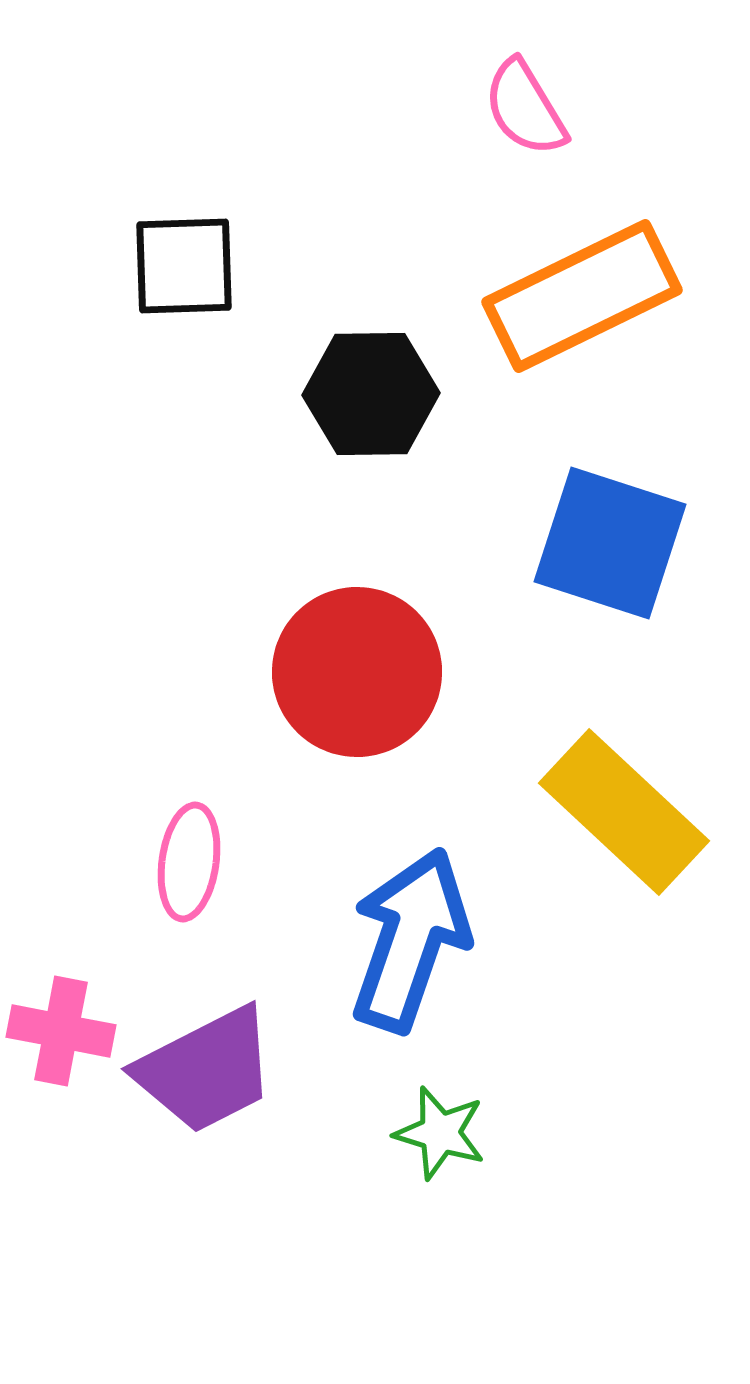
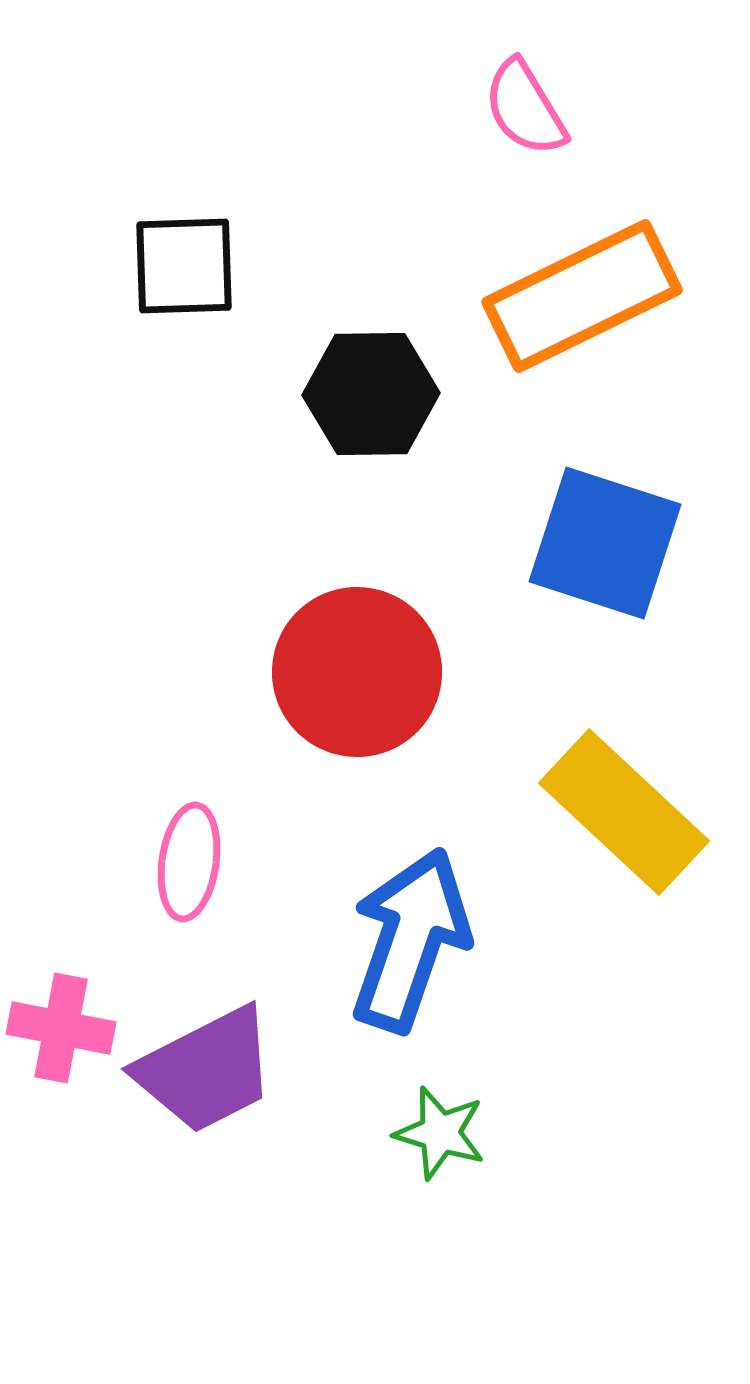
blue square: moved 5 px left
pink cross: moved 3 px up
